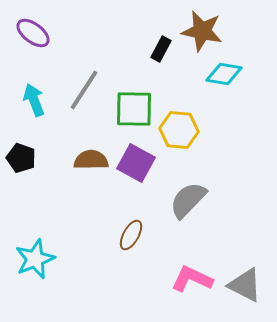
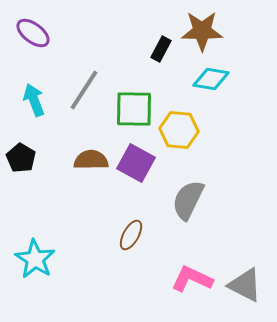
brown star: rotated 12 degrees counterclockwise
cyan diamond: moved 13 px left, 5 px down
black pentagon: rotated 12 degrees clockwise
gray semicircle: rotated 18 degrees counterclockwise
cyan star: rotated 18 degrees counterclockwise
